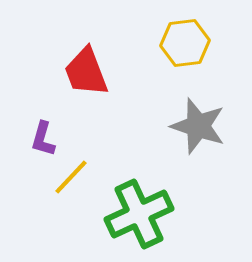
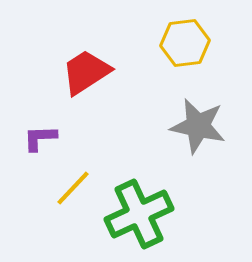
red trapezoid: rotated 78 degrees clockwise
gray star: rotated 6 degrees counterclockwise
purple L-shape: moved 3 px left, 1 px up; rotated 72 degrees clockwise
yellow line: moved 2 px right, 11 px down
